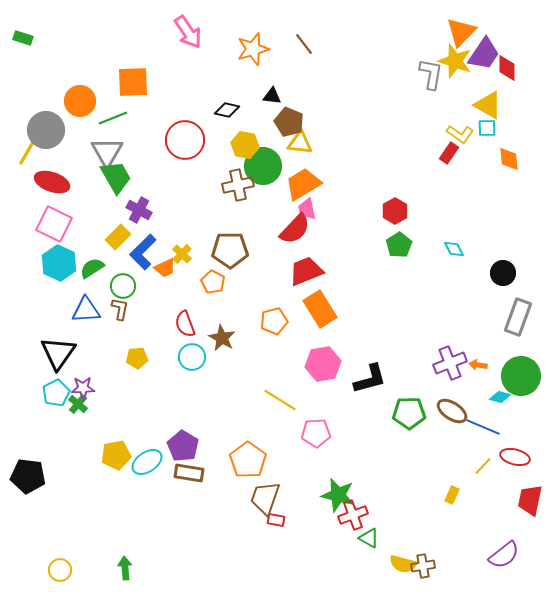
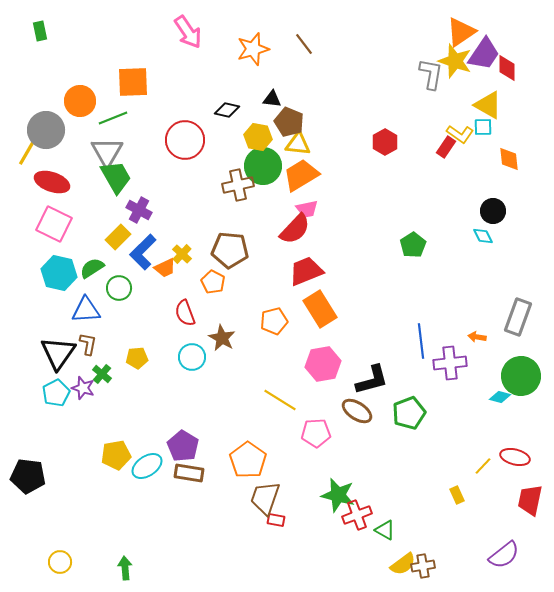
orange triangle at (461, 32): rotated 12 degrees clockwise
green rectangle at (23, 38): moved 17 px right, 7 px up; rotated 60 degrees clockwise
black triangle at (272, 96): moved 3 px down
cyan square at (487, 128): moved 4 px left, 1 px up
yellow triangle at (300, 143): moved 2 px left, 1 px down
yellow hexagon at (245, 145): moved 13 px right, 8 px up
red rectangle at (449, 153): moved 3 px left, 6 px up
orange trapezoid at (303, 184): moved 2 px left, 9 px up
pink trapezoid at (307, 209): rotated 90 degrees counterclockwise
red hexagon at (395, 211): moved 10 px left, 69 px up
green pentagon at (399, 245): moved 14 px right
cyan diamond at (454, 249): moved 29 px right, 13 px up
brown pentagon at (230, 250): rotated 6 degrees clockwise
cyan hexagon at (59, 263): moved 10 px down; rotated 12 degrees counterclockwise
black circle at (503, 273): moved 10 px left, 62 px up
green circle at (123, 286): moved 4 px left, 2 px down
brown L-shape at (120, 309): moved 32 px left, 35 px down
red semicircle at (185, 324): moved 11 px up
purple cross at (450, 363): rotated 16 degrees clockwise
orange arrow at (478, 365): moved 1 px left, 28 px up
black L-shape at (370, 379): moved 2 px right, 1 px down
purple star at (83, 388): rotated 20 degrees clockwise
green cross at (78, 404): moved 24 px right, 30 px up
brown ellipse at (452, 411): moved 95 px left
green pentagon at (409, 413): rotated 20 degrees counterclockwise
blue line at (483, 427): moved 62 px left, 86 px up; rotated 60 degrees clockwise
cyan ellipse at (147, 462): moved 4 px down
yellow rectangle at (452, 495): moved 5 px right; rotated 48 degrees counterclockwise
red cross at (353, 515): moved 4 px right
green triangle at (369, 538): moved 16 px right, 8 px up
yellow semicircle at (403, 564): rotated 52 degrees counterclockwise
yellow circle at (60, 570): moved 8 px up
